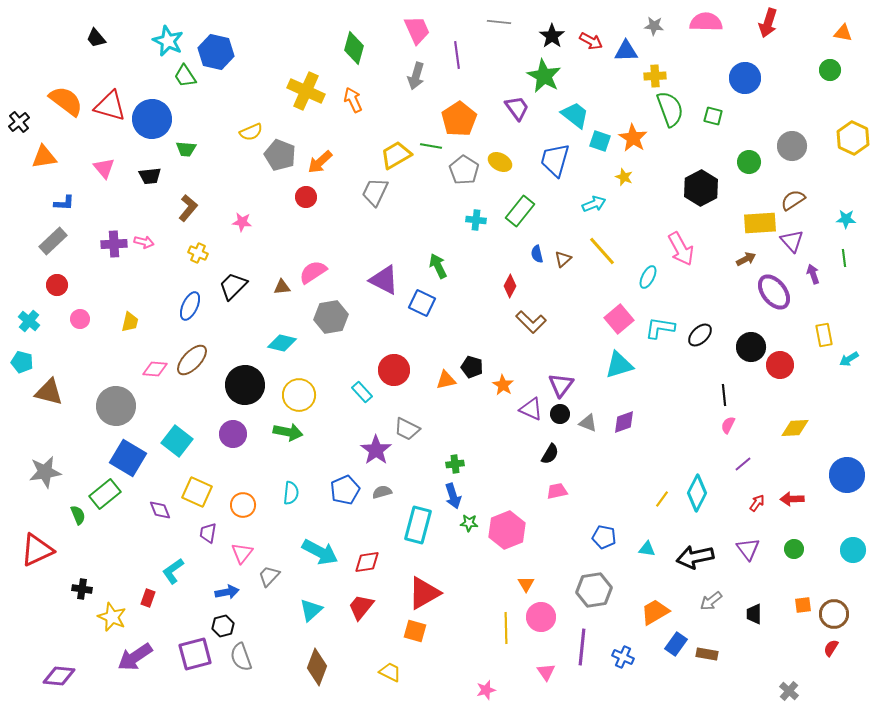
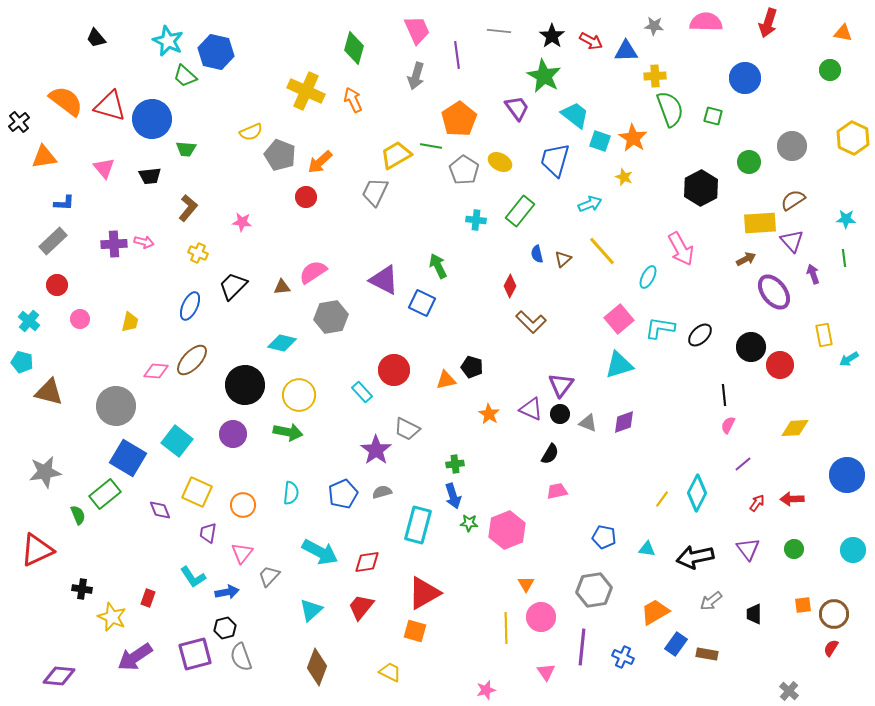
gray line at (499, 22): moved 9 px down
green trapezoid at (185, 76): rotated 15 degrees counterclockwise
cyan arrow at (594, 204): moved 4 px left
pink diamond at (155, 369): moved 1 px right, 2 px down
orange star at (503, 385): moved 14 px left, 29 px down
blue pentagon at (345, 490): moved 2 px left, 4 px down
cyan L-shape at (173, 571): moved 20 px right, 6 px down; rotated 88 degrees counterclockwise
black hexagon at (223, 626): moved 2 px right, 2 px down
